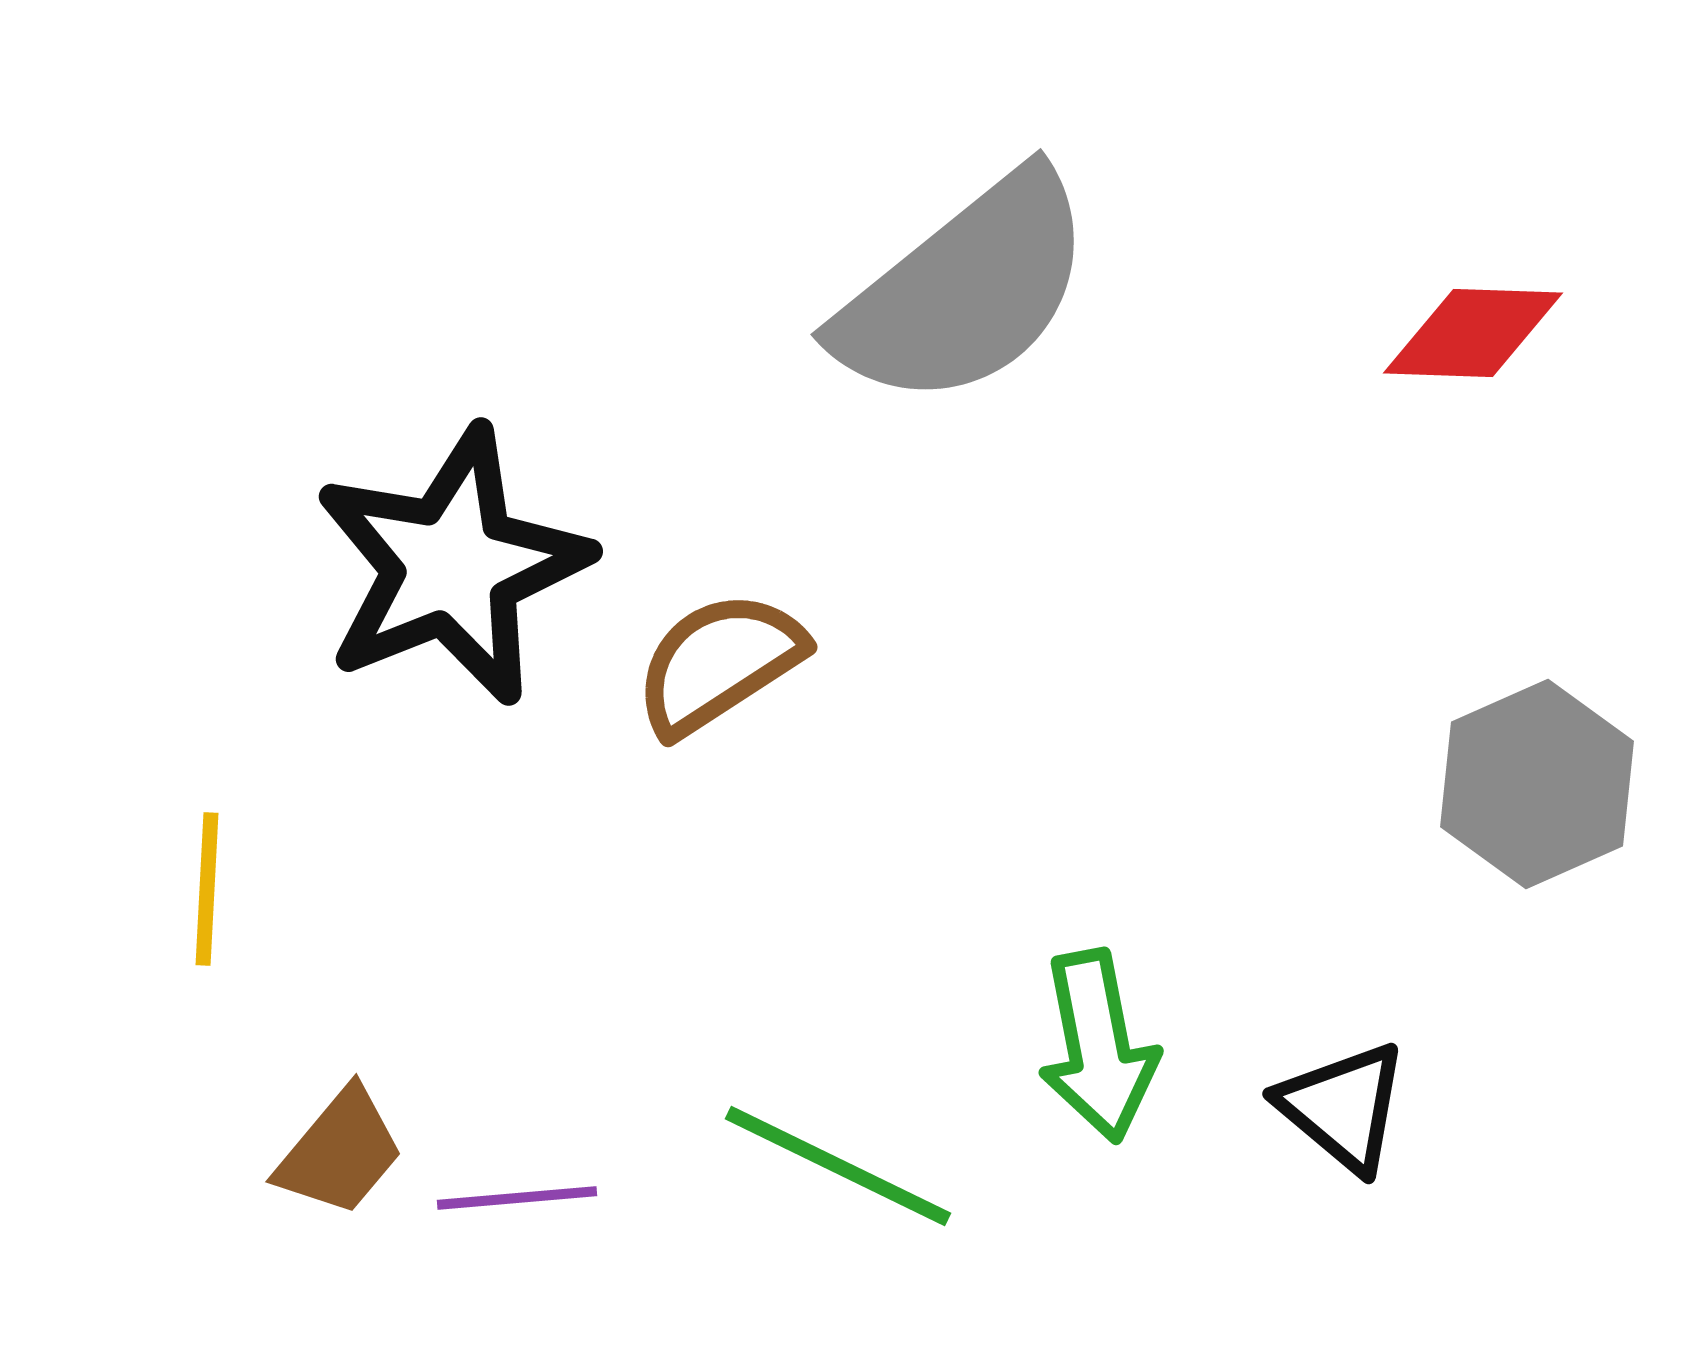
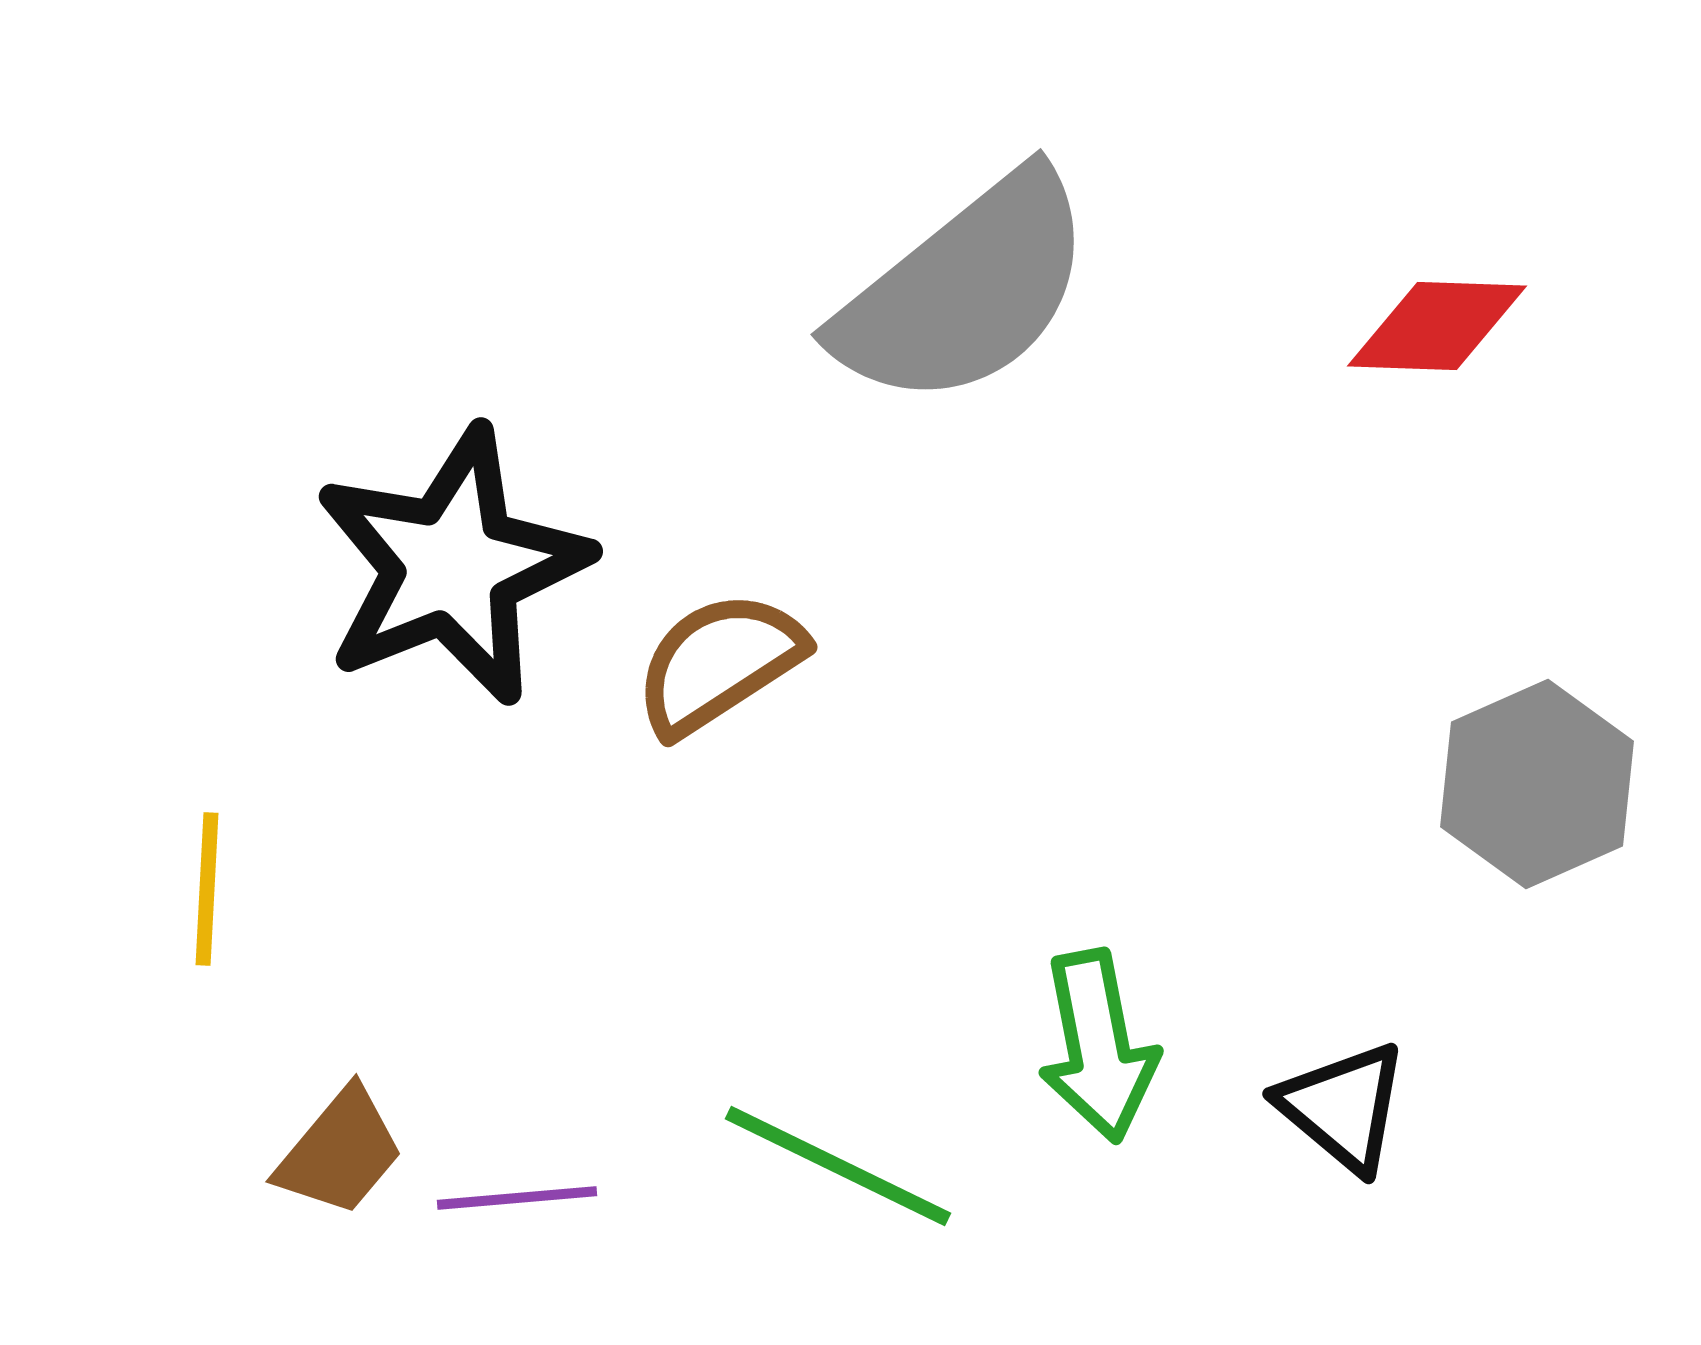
red diamond: moved 36 px left, 7 px up
